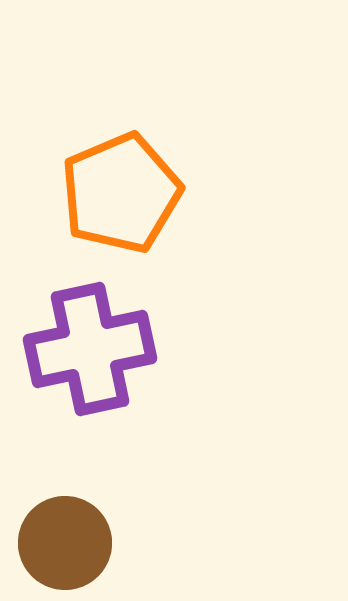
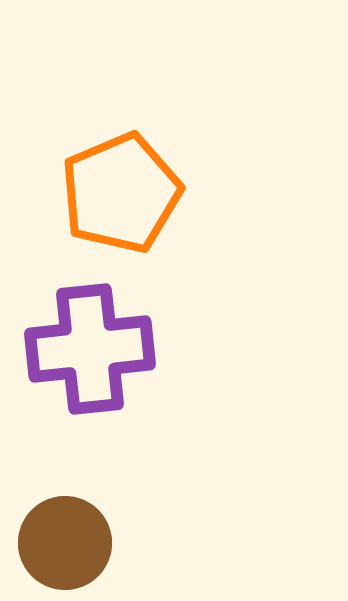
purple cross: rotated 6 degrees clockwise
